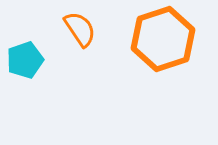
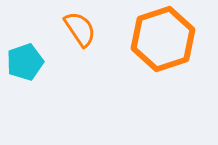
cyan pentagon: moved 2 px down
